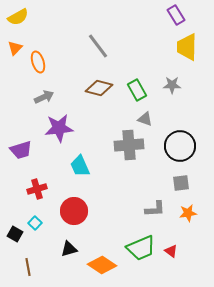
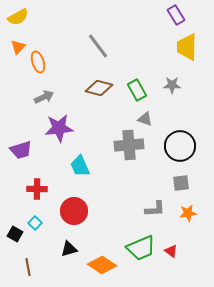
orange triangle: moved 3 px right, 1 px up
red cross: rotated 18 degrees clockwise
